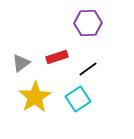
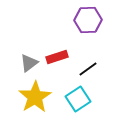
purple hexagon: moved 3 px up
gray triangle: moved 8 px right
